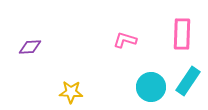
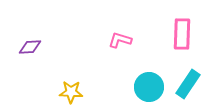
pink L-shape: moved 5 px left
cyan rectangle: moved 3 px down
cyan circle: moved 2 px left
